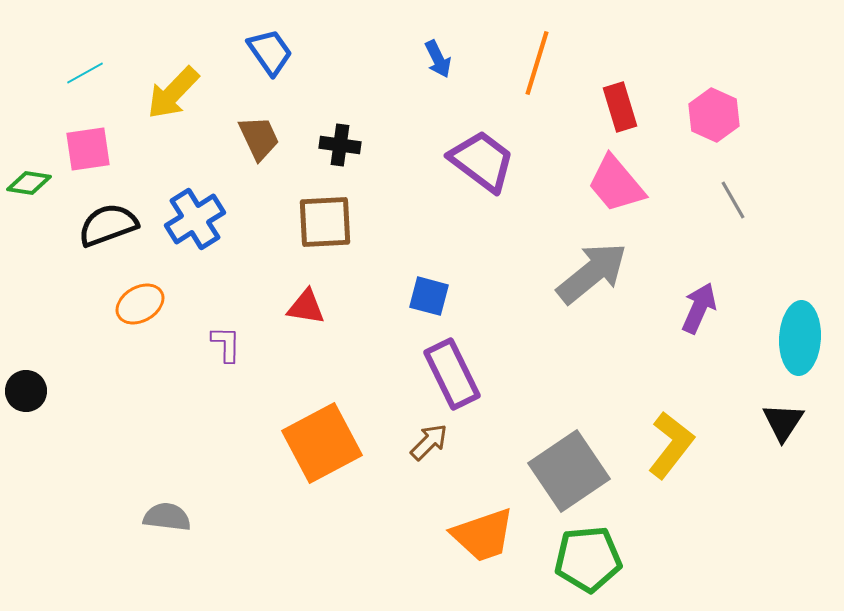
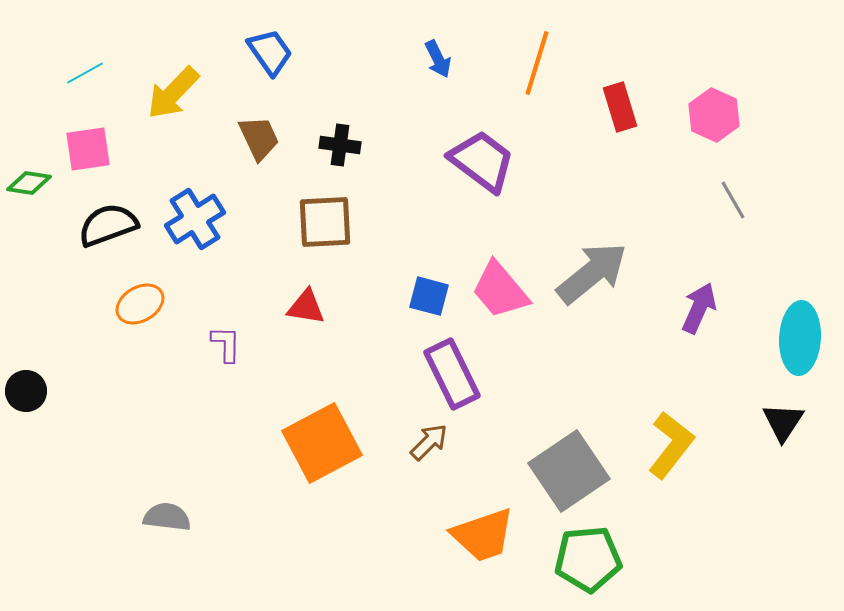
pink trapezoid: moved 116 px left, 106 px down
